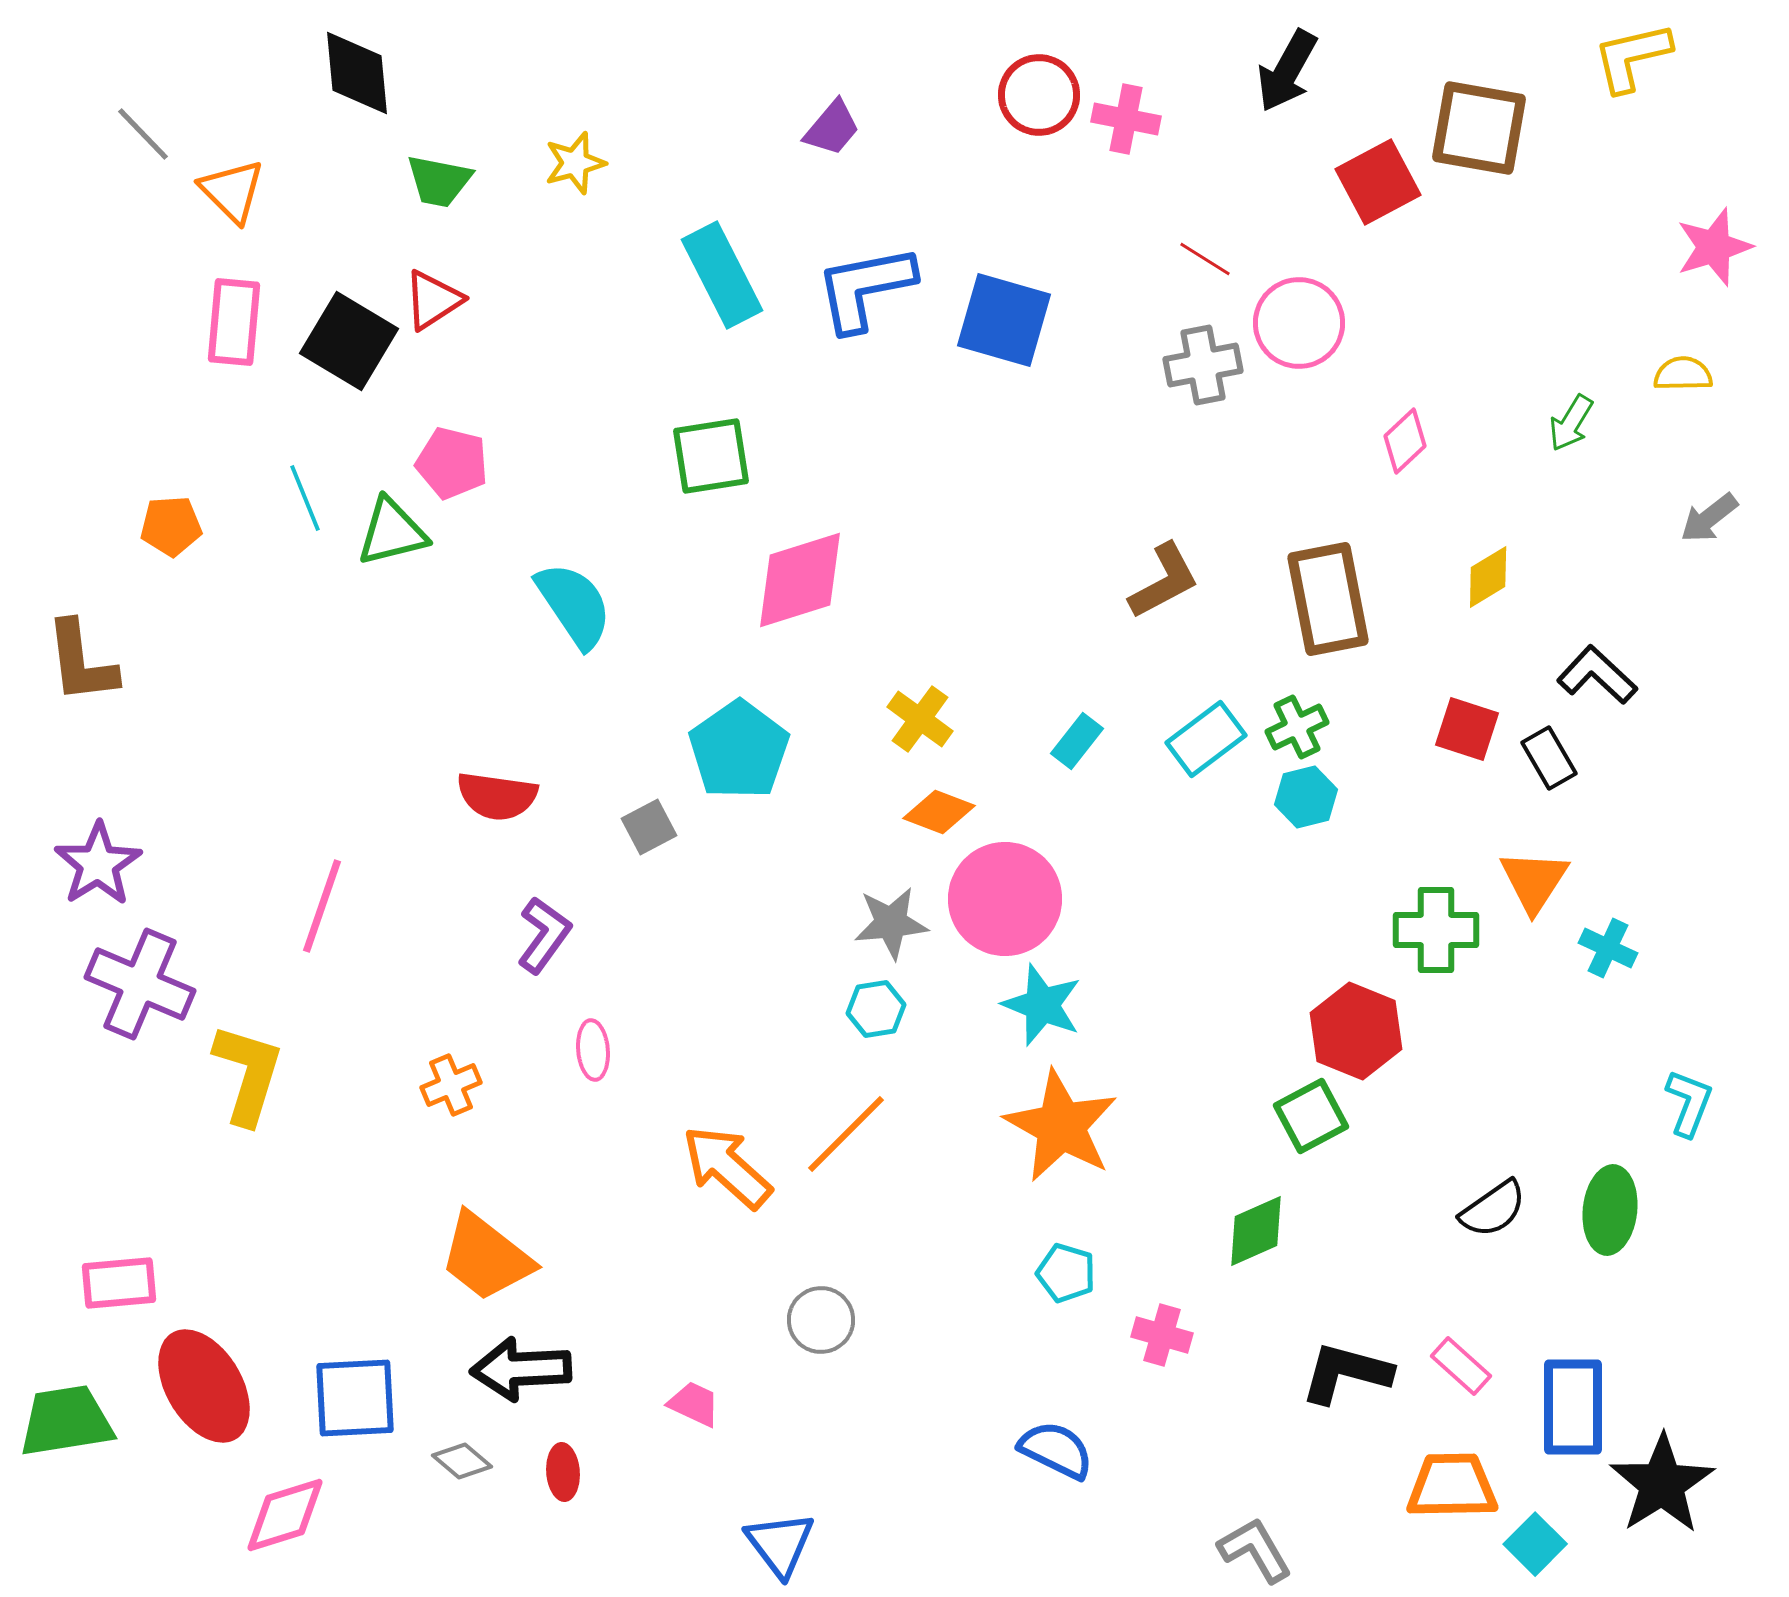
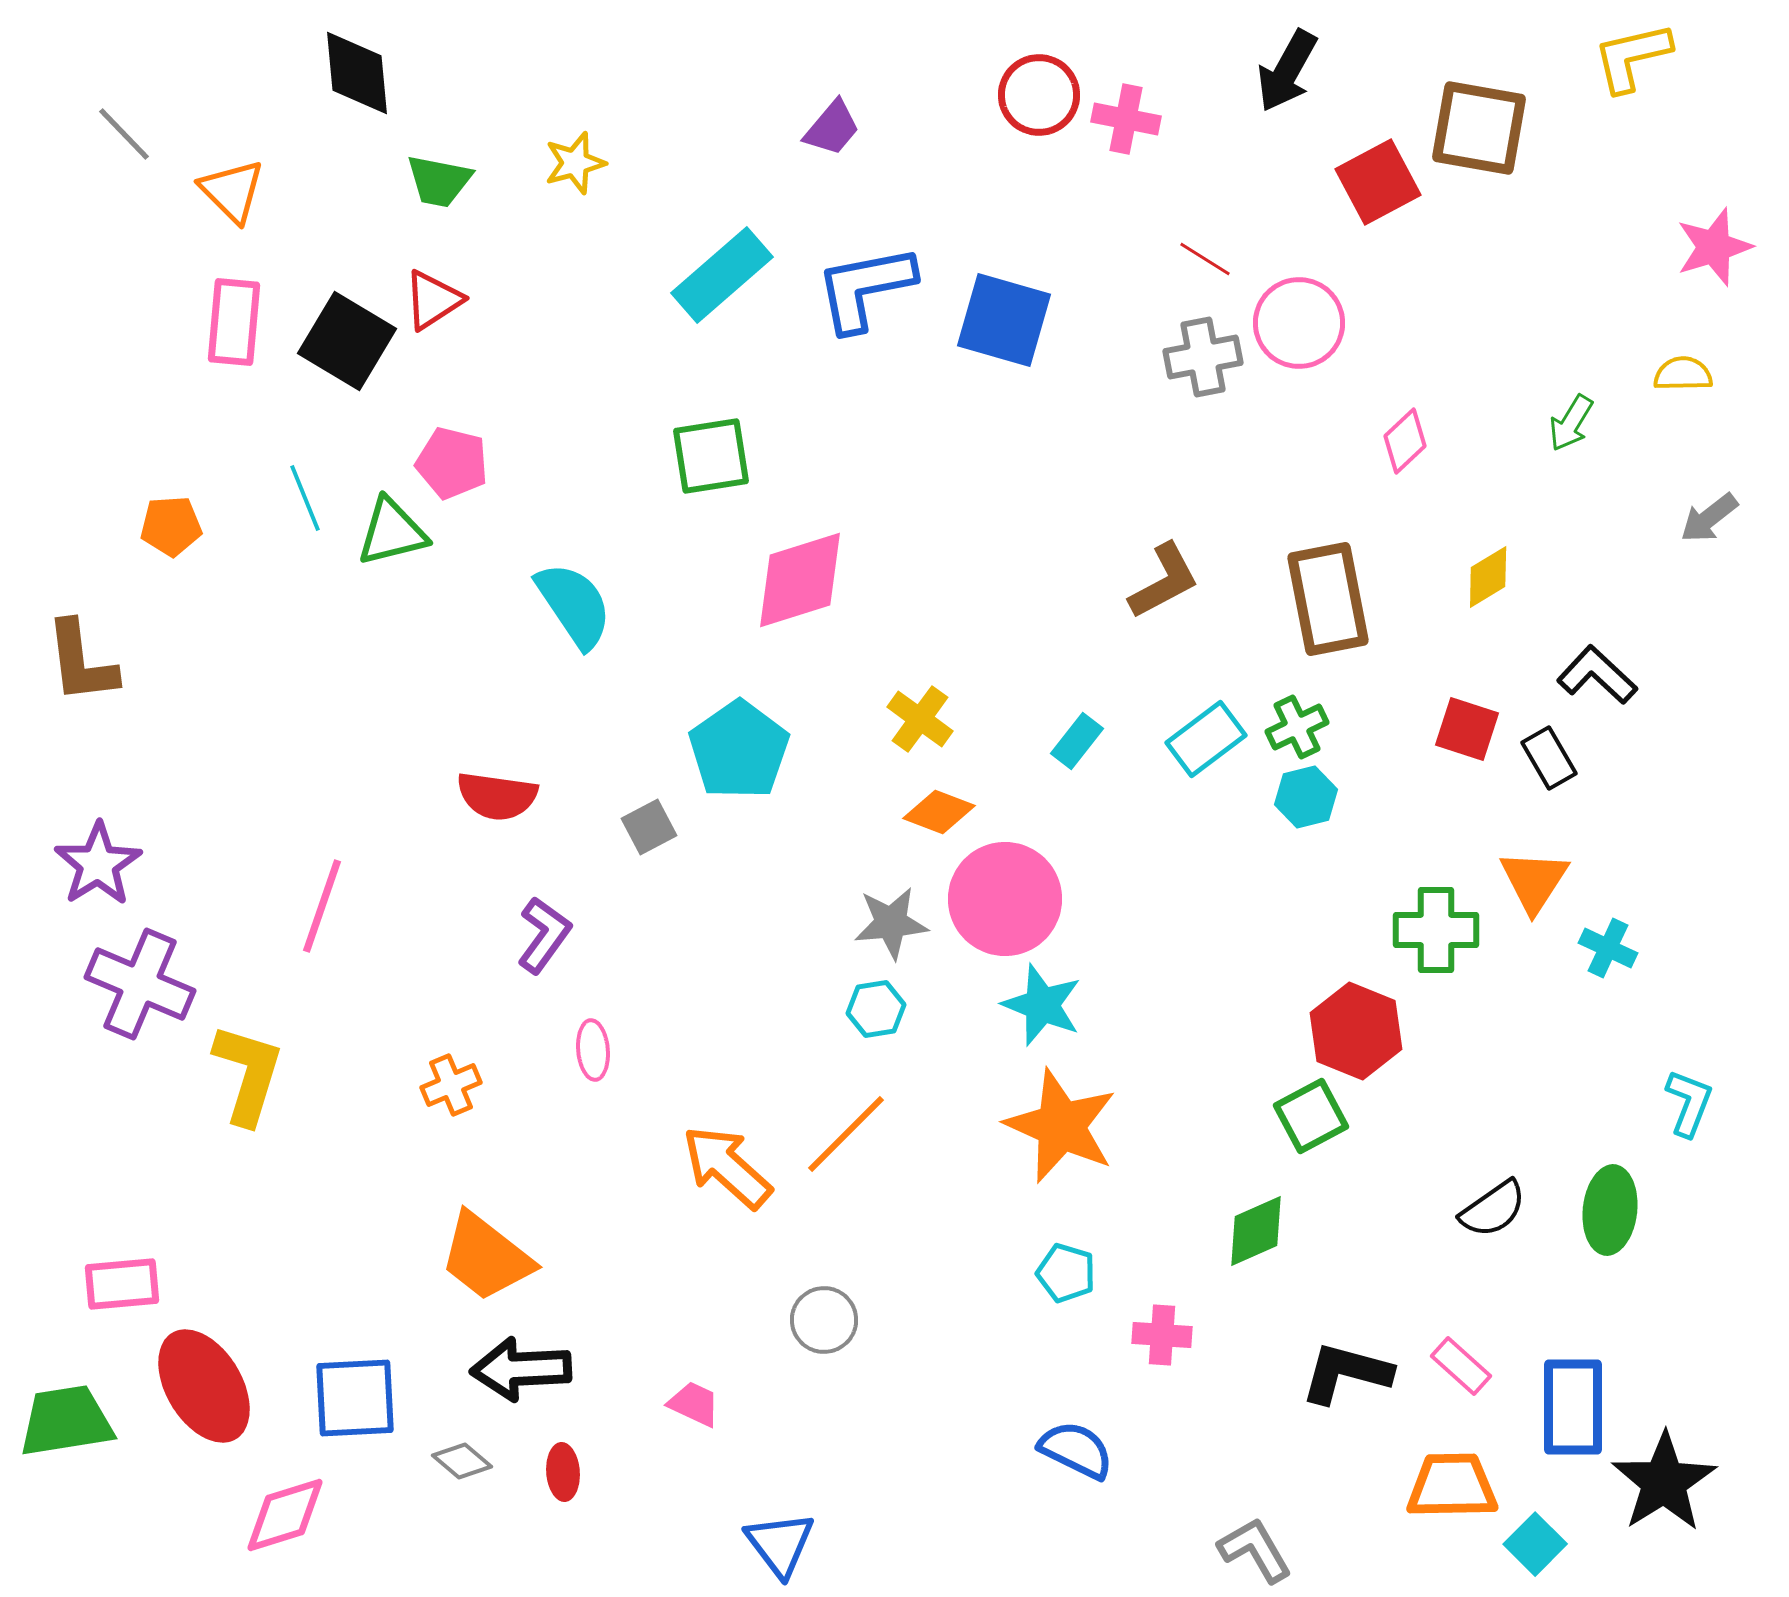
gray line at (143, 134): moved 19 px left
cyan rectangle at (722, 275): rotated 76 degrees clockwise
black square at (349, 341): moved 2 px left
gray cross at (1203, 365): moved 8 px up
orange star at (1061, 1126): rotated 5 degrees counterclockwise
pink rectangle at (119, 1283): moved 3 px right, 1 px down
gray circle at (821, 1320): moved 3 px right
pink cross at (1162, 1335): rotated 12 degrees counterclockwise
blue semicircle at (1056, 1450): moved 20 px right
black star at (1662, 1484): moved 2 px right, 2 px up
